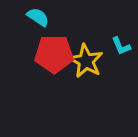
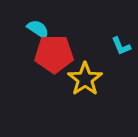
cyan semicircle: moved 12 px down
yellow star: moved 1 px left, 18 px down; rotated 8 degrees clockwise
